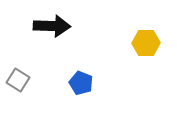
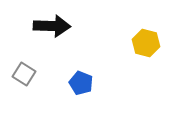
yellow hexagon: rotated 16 degrees clockwise
gray square: moved 6 px right, 6 px up
